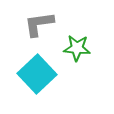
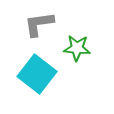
cyan square: rotated 9 degrees counterclockwise
